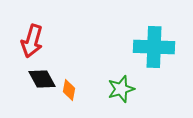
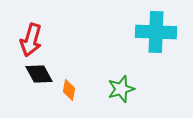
red arrow: moved 1 px left, 1 px up
cyan cross: moved 2 px right, 15 px up
black diamond: moved 3 px left, 5 px up
